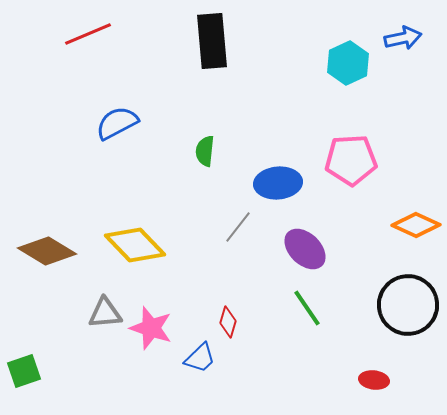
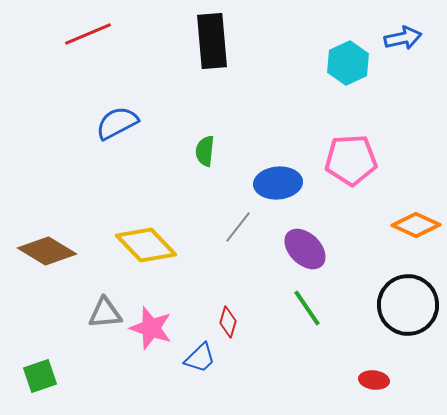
yellow diamond: moved 11 px right
green square: moved 16 px right, 5 px down
